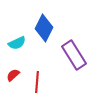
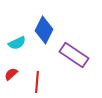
blue diamond: moved 2 px down
purple rectangle: rotated 24 degrees counterclockwise
red semicircle: moved 2 px left, 1 px up
